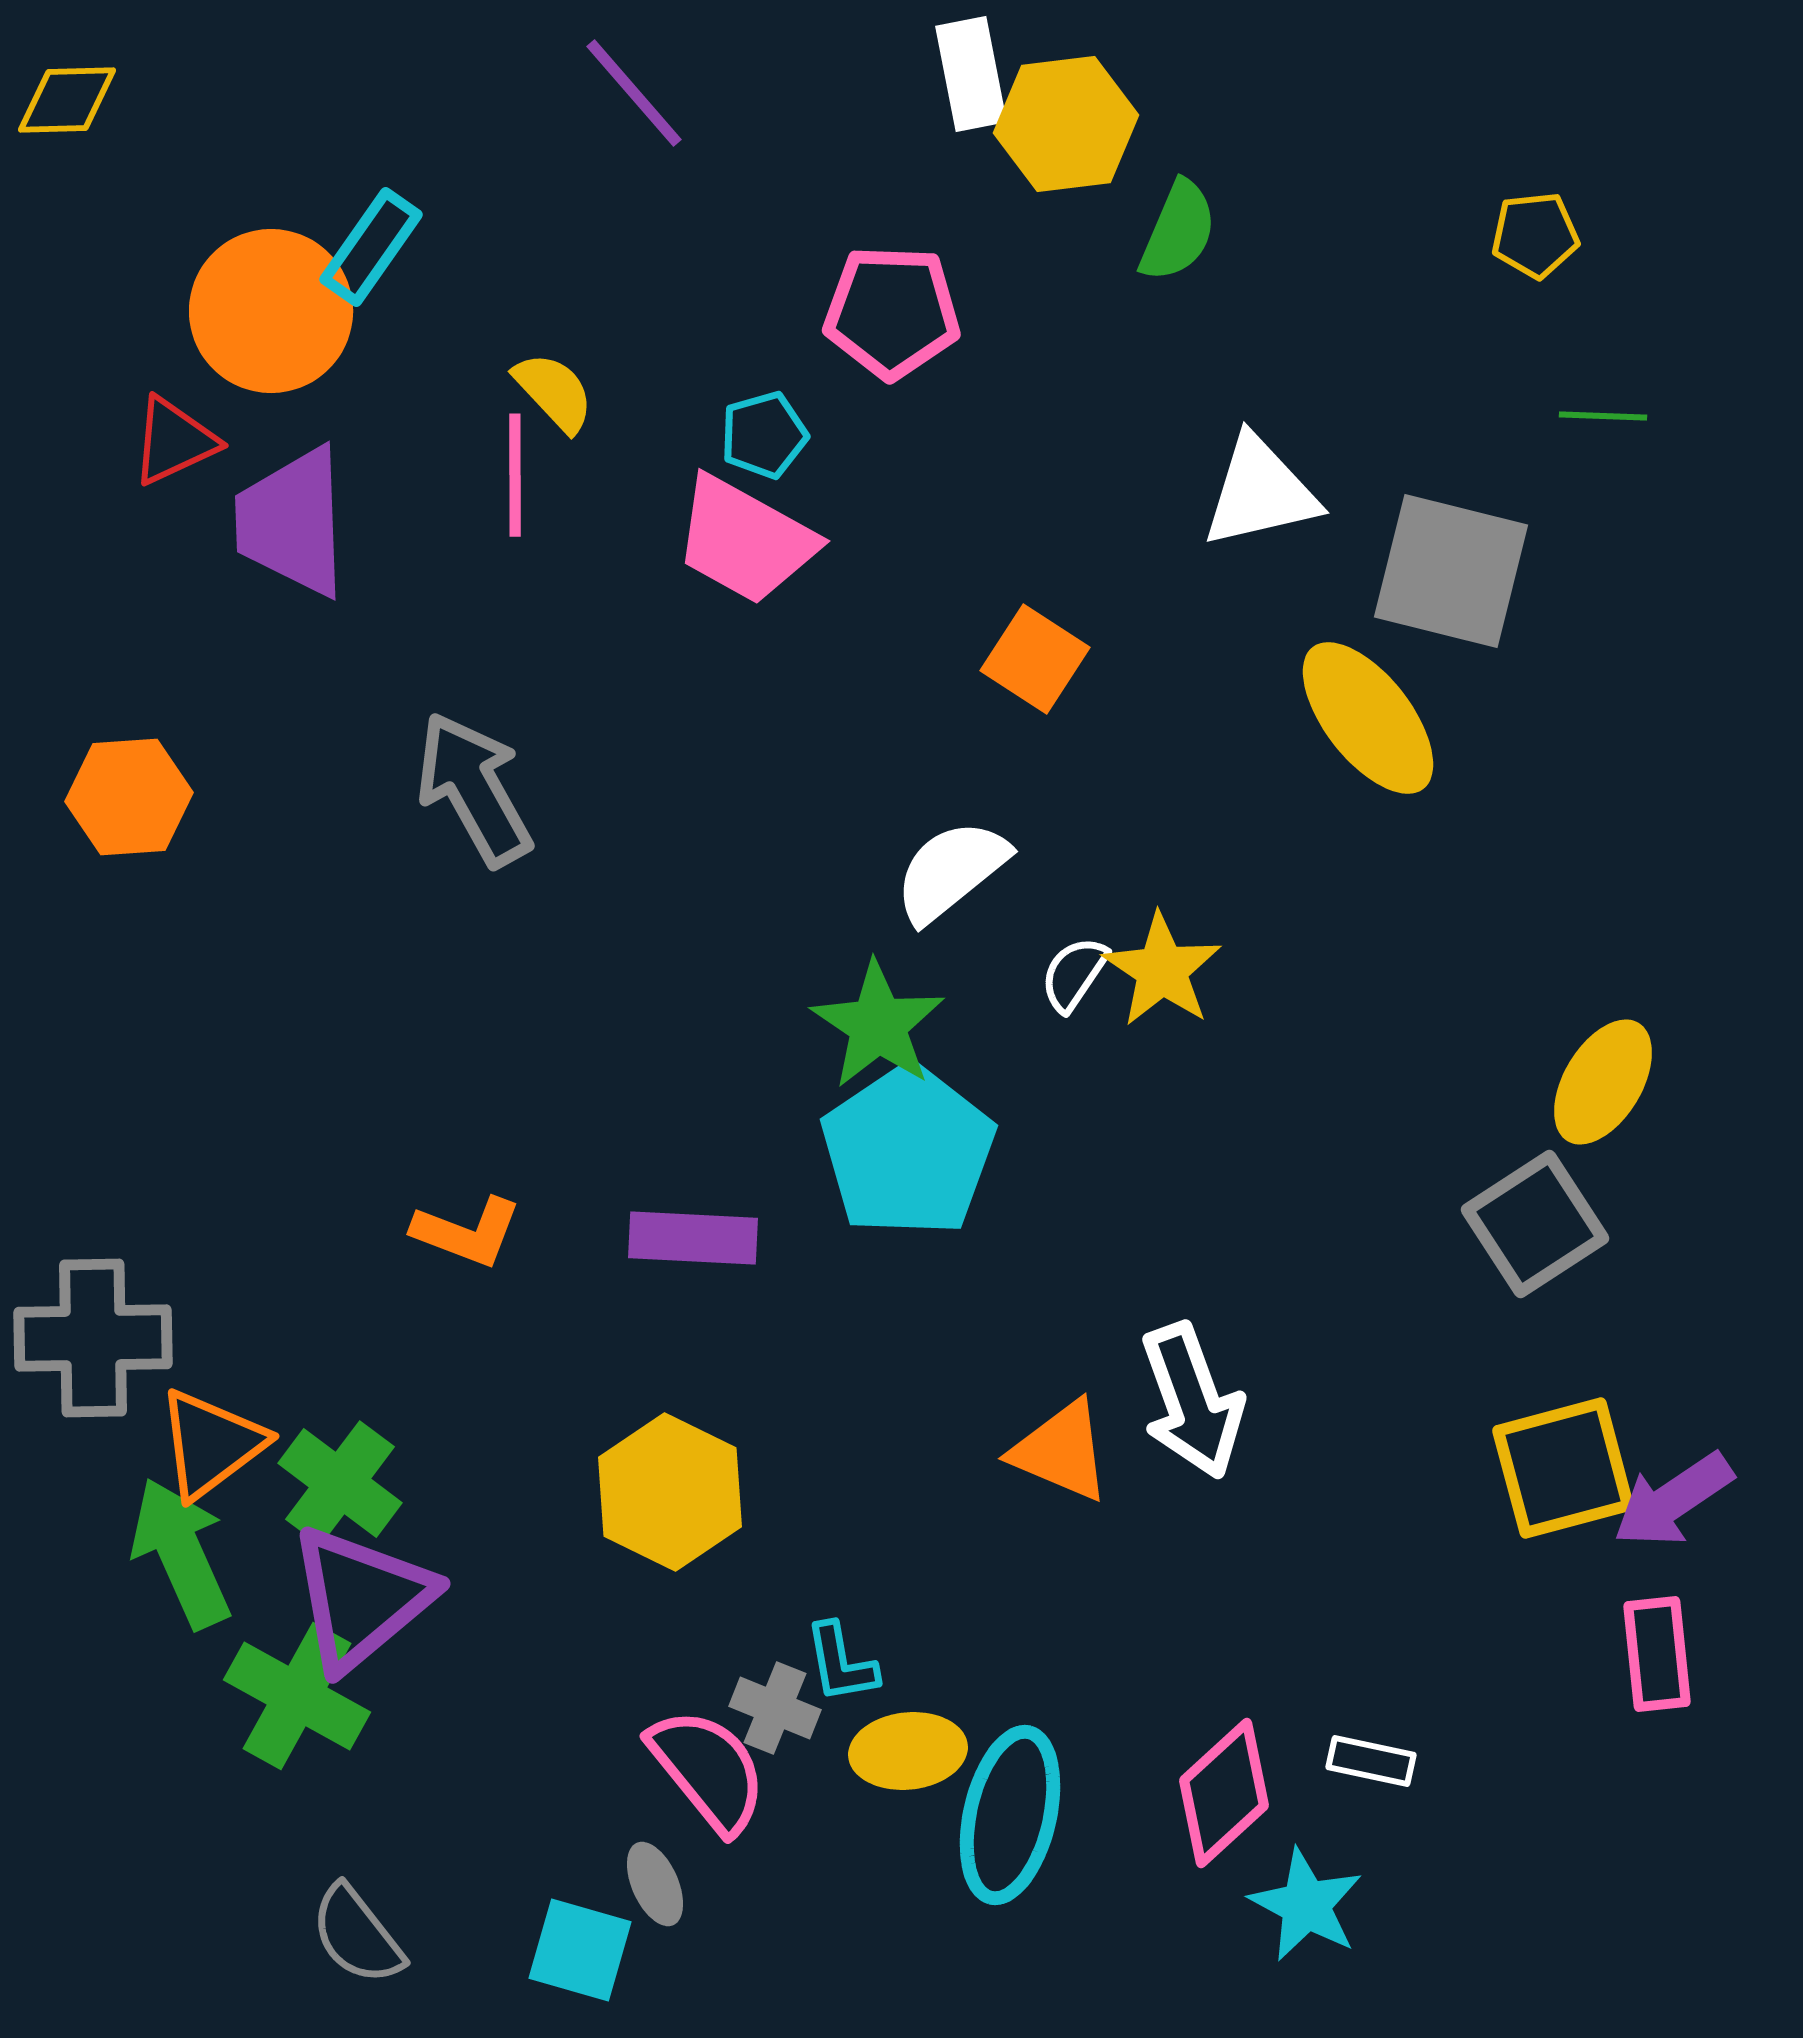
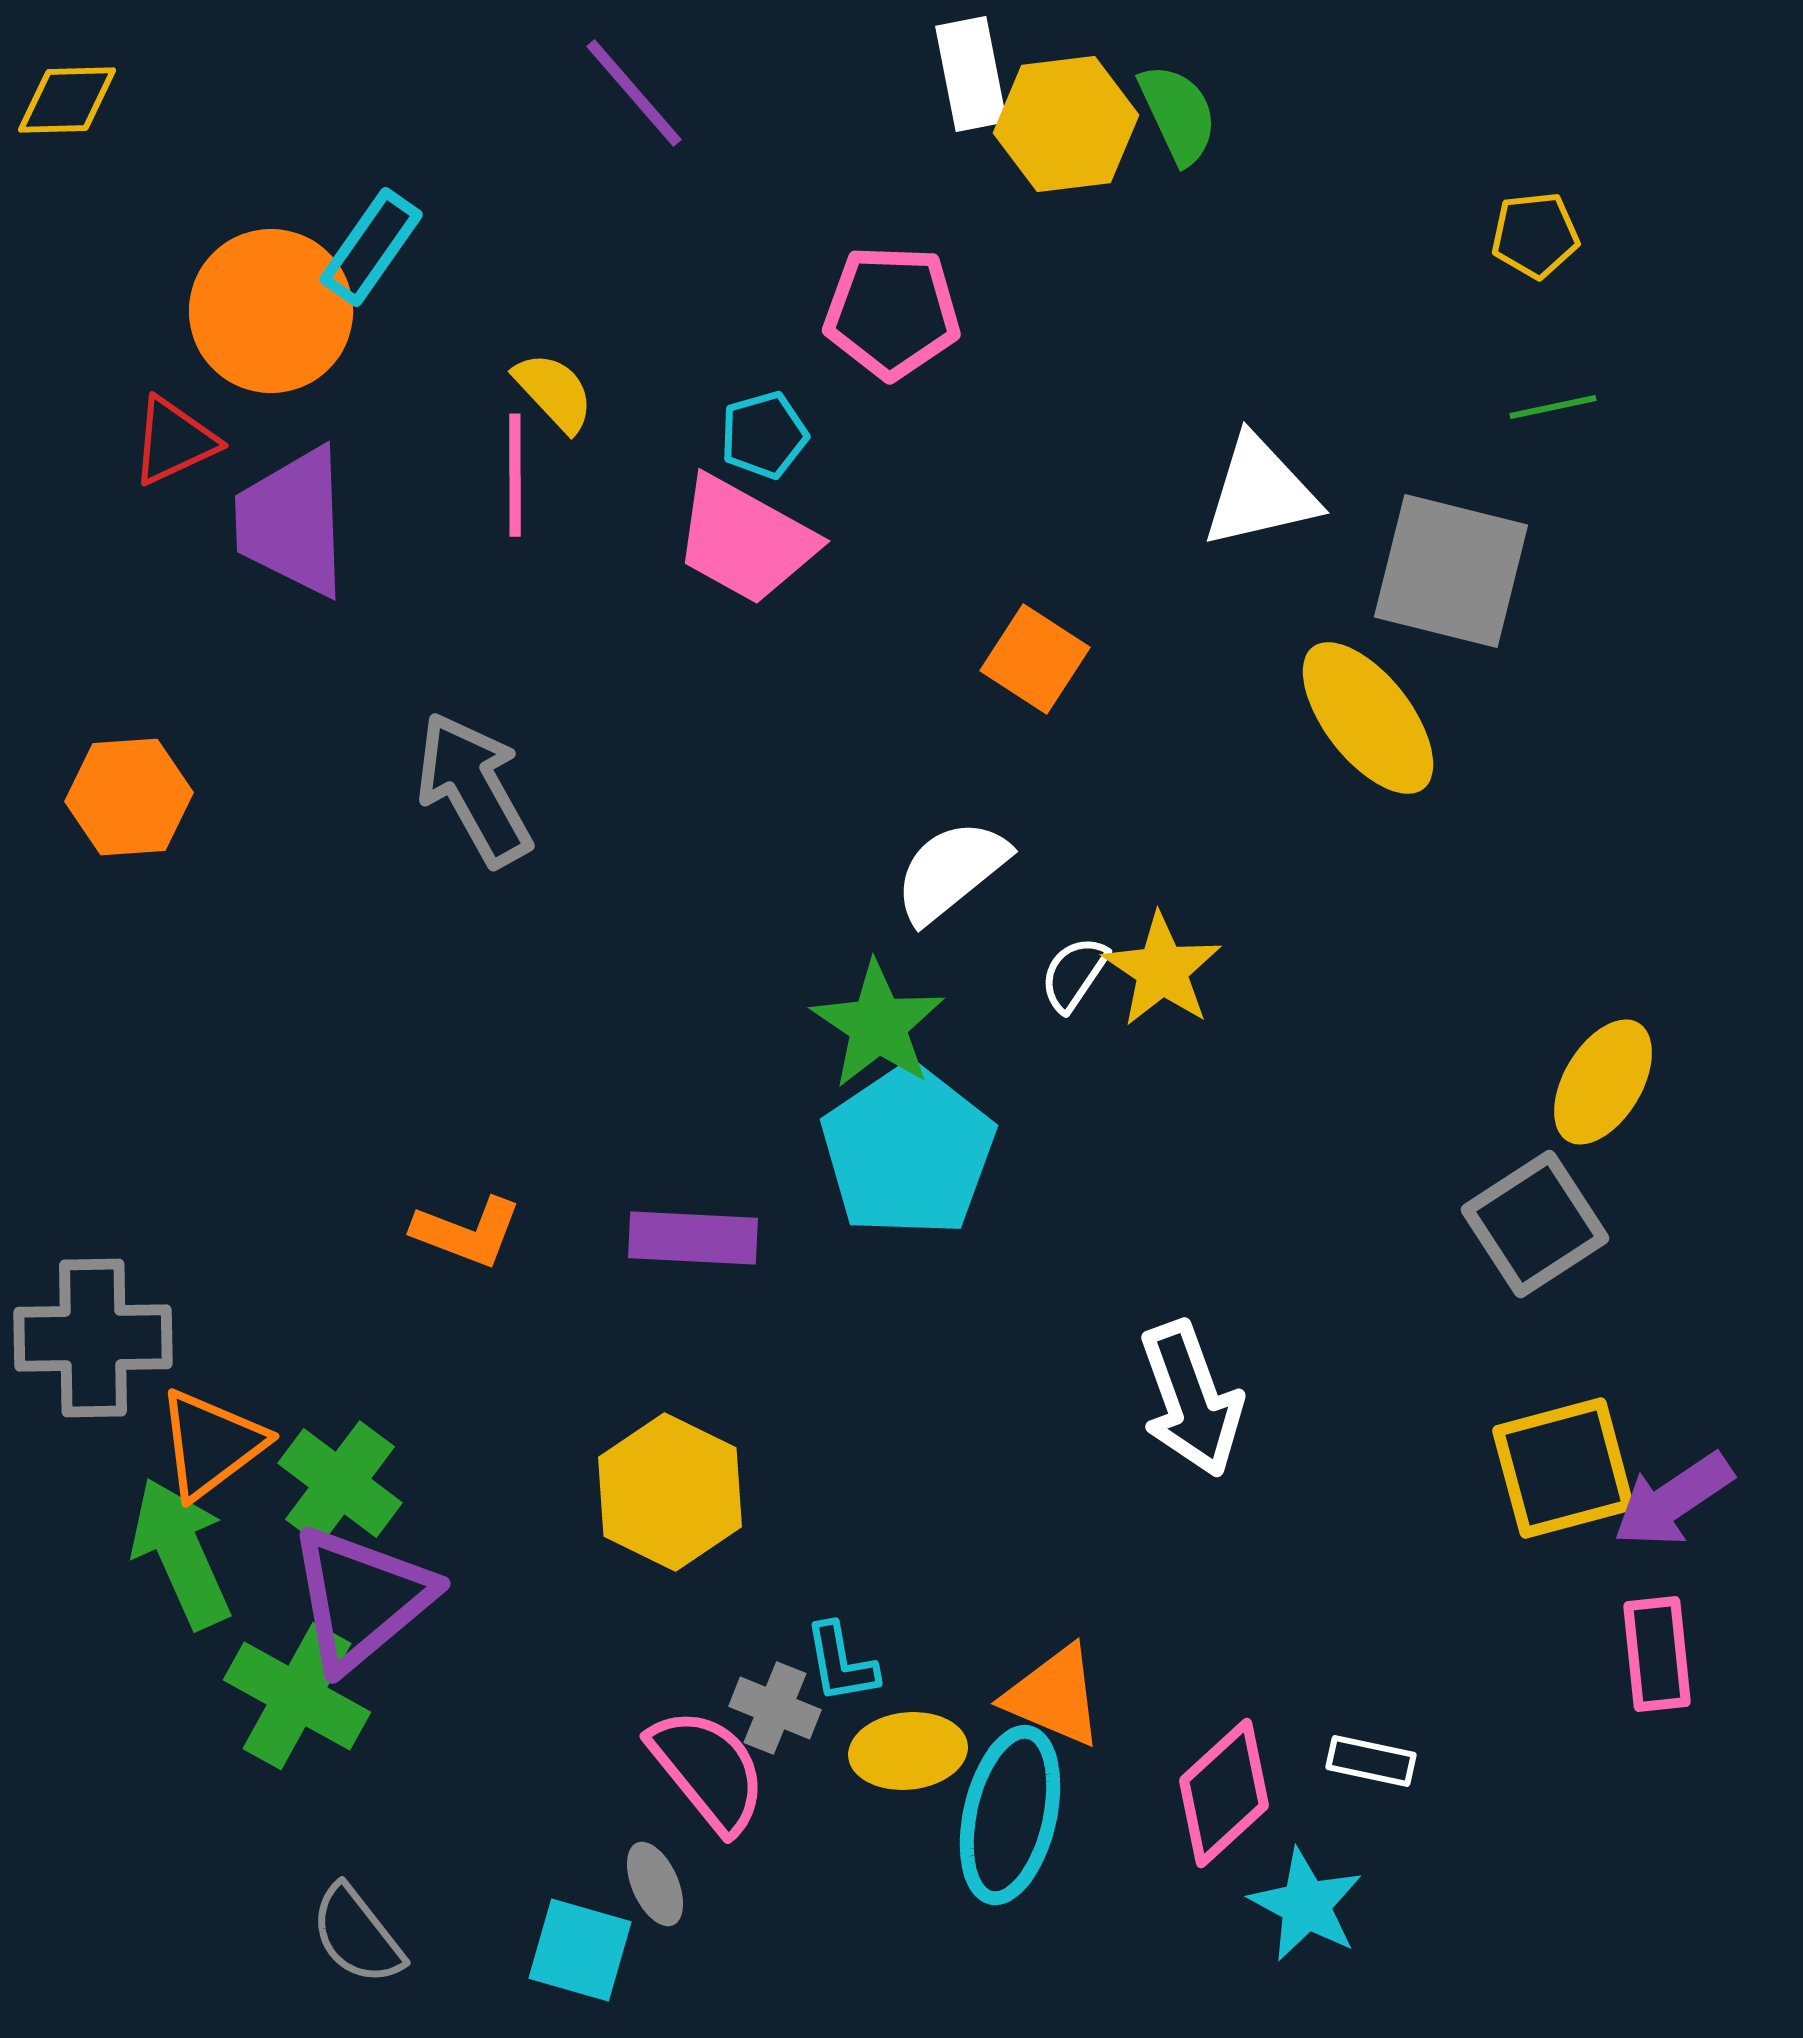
green semicircle at (1178, 231): moved 117 px up; rotated 48 degrees counterclockwise
green line at (1603, 416): moved 50 px left, 9 px up; rotated 14 degrees counterclockwise
white arrow at (1192, 1401): moved 1 px left, 2 px up
orange triangle at (1061, 1451): moved 7 px left, 245 px down
